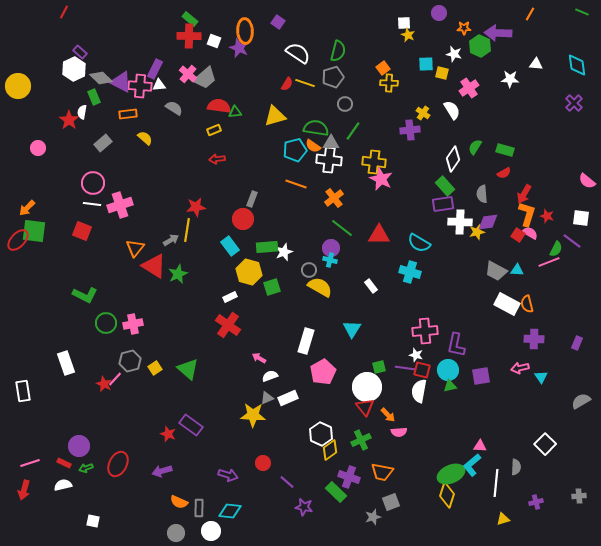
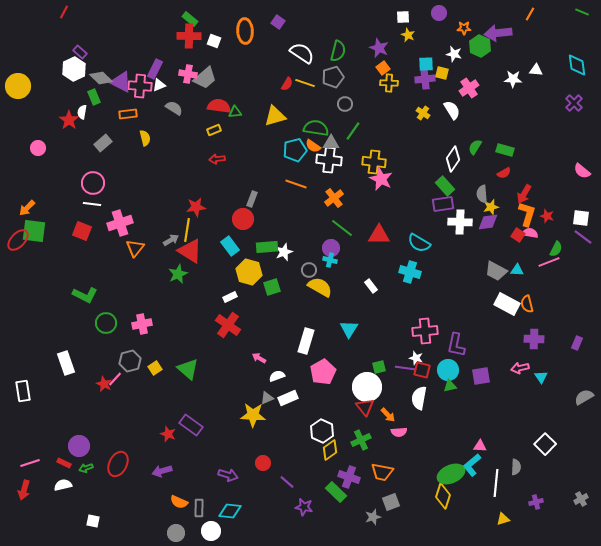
white square at (404, 23): moved 1 px left, 6 px up
purple arrow at (498, 33): rotated 8 degrees counterclockwise
purple star at (239, 48): moved 140 px right
white semicircle at (298, 53): moved 4 px right
white triangle at (536, 64): moved 6 px down
pink cross at (188, 74): rotated 30 degrees counterclockwise
white star at (510, 79): moved 3 px right
white triangle at (159, 85): rotated 16 degrees counterclockwise
purple cross at (410, 130): moved 15 px right, 51 px up
yellow semicircle at (145, 138): rotated 35 degrees clockwise
pink semicircle at (587, 181): moved 5 px left, 10 px up
pink cross at (120, 205): moved 18 px down
yellow star at (477, 232): moved 14 px right, 25 px up
pink semicircle at (530, 233): rotated 21 degrees counterclockwise
purple line at (572, 241): moved 11 px right, 4 px up
red triangle at (154, 266): moved 36 px right, 15 px up
pink cross at (133, 324): moved 9 px right
cyan triangle at (352, 329): moved 3 px left
white star at (416, 355): moved 3 px down
white semicircle at (270, 376): moved 7 px right
white semicircle at (419, 391): moved 7 px down
gray semicircle at (581, 401): moved 3 px right, 4 px up
white hexagon at (321, 434): moved 1 px right, 3 px up
yellow diamond at (447, 495): moved 4 px left, 1 px down
gray cross at (579, 496): moved 2 px right, 3 px down; rotated 24 degrees counterclockwise
